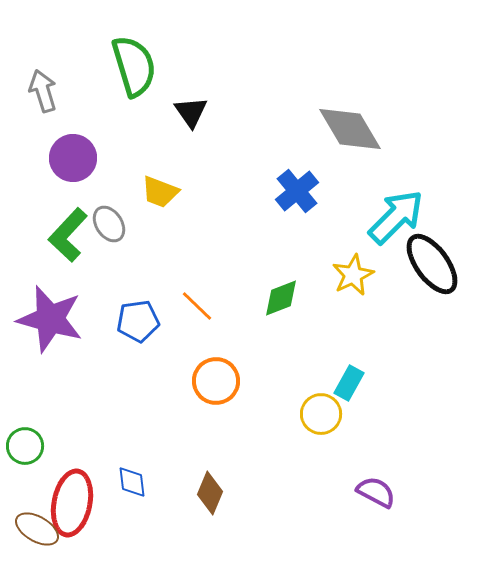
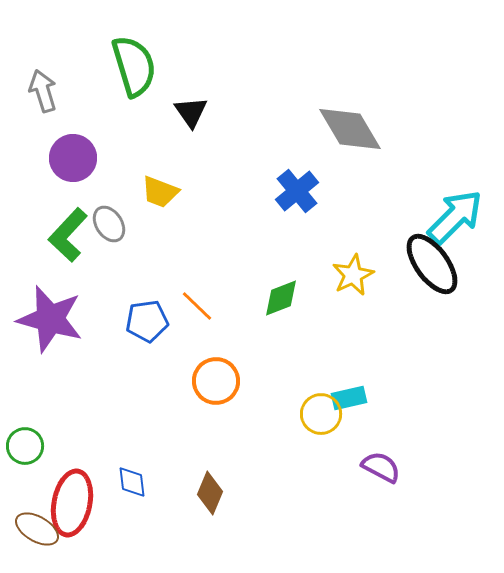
cyan arrow: moved 59 px right
blue pentagon: moved 9 px right
cyan rectangle: moved 15 px down; rotated 48 degrees clockwise
purple semicircle: moved 5 px right, 25 px up
